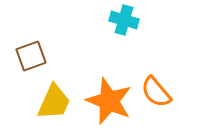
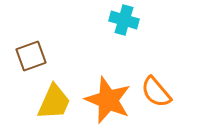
orange star: moved 1 px left, 1 px up
